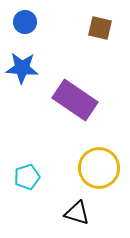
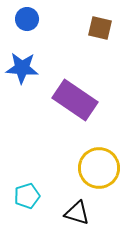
blue circle: moved 2 px right, 3 px up
cyan pentagon: moved 19 px down
